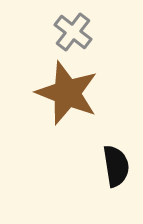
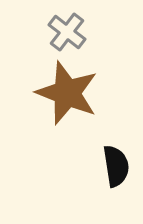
gray cross: moved 6 px left
